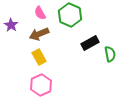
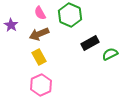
green semicircle: rotated 105 degrees counterclockwise
